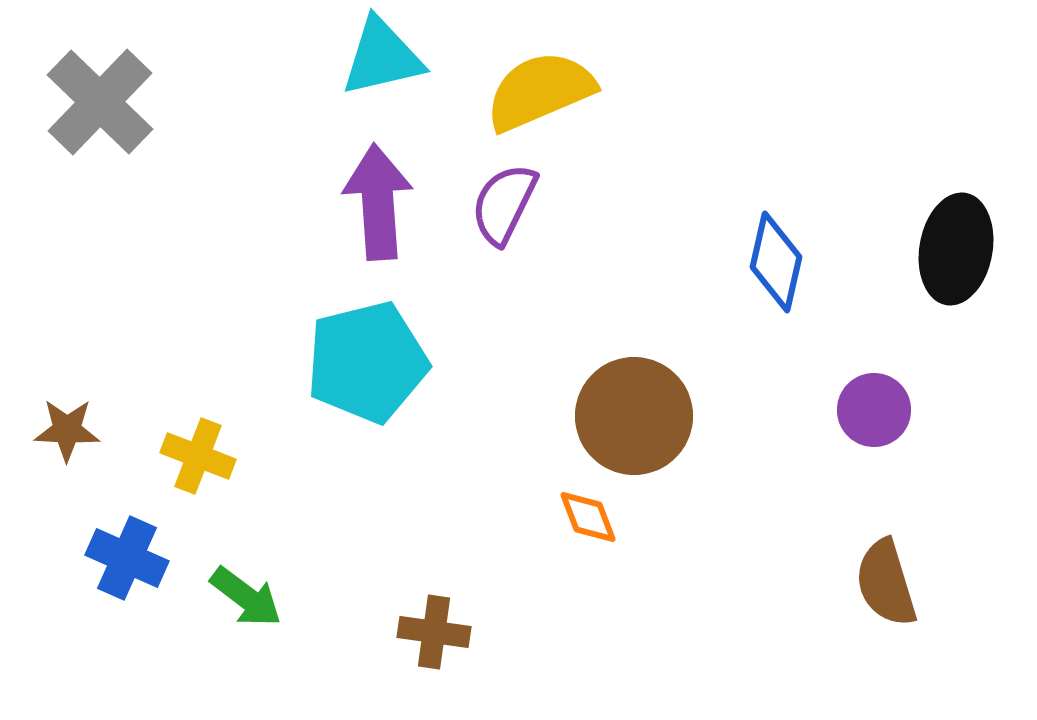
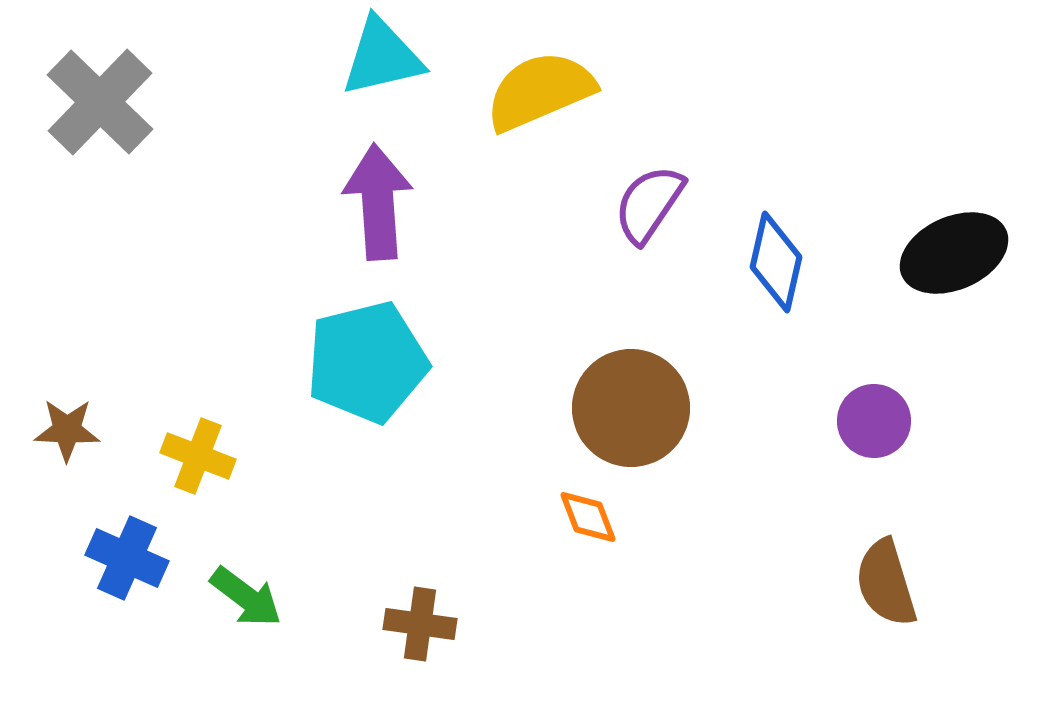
purple semicircle: moved 145 px right; rotated 8 degrees clockwise
black ellipse: moved 2 px left, 4 px down; rotated 56 degrees clockwise
purple circle: moved 11 px down
brown circle: moved 3 px left, 8 px up
brown cross: moved 14 px left, 8 px up
